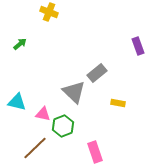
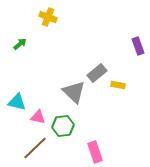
yellow cross: moved 1 px left, 5 px down
yellow rectangle: moved 18 px up
pink triangle: moved 5 px left, 3 px down
green hexagon: rotated 15 degrees clockwise
